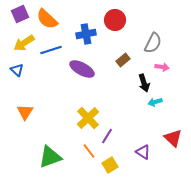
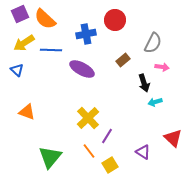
orange semicircle: moved 2 px left
blue line: rotated 20 degrees clockwise
orange triangle: moved 2 px right; rotated 42 degrees counterclockwise
green triangle: rotated 30 degrees counterclockwise
